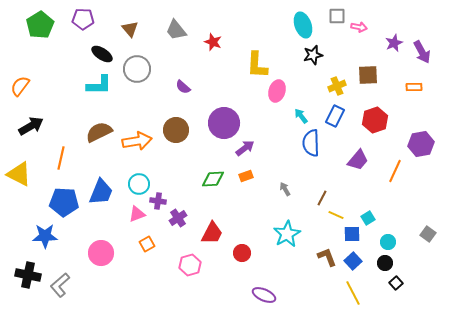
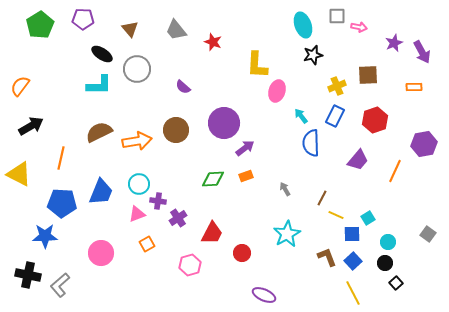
purple hexagon at (421, 144): moved 3 px right
blue pentagon at (64, 202): moved 2 px left, 1 px down
